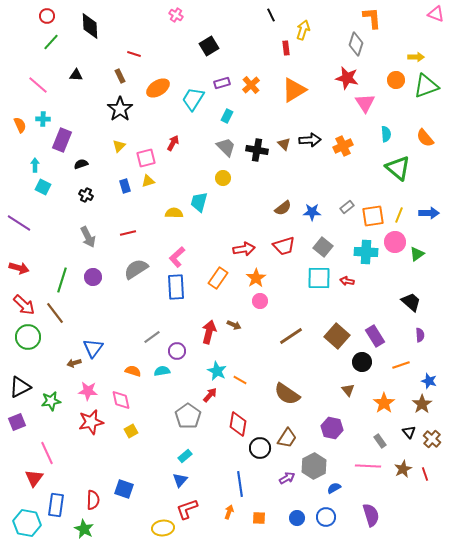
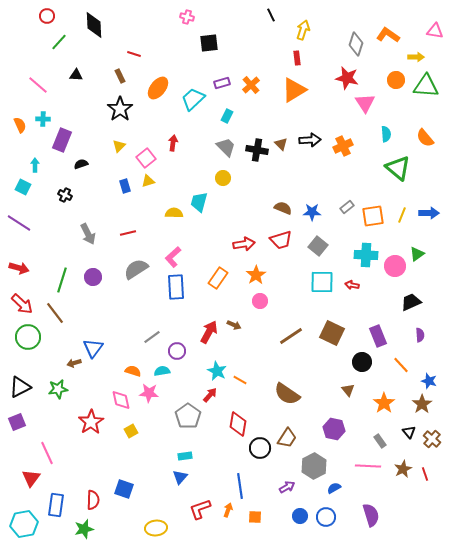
pink triangle at (436, 14): moved 1 px left, 17 px down; rotated 12 degrees counterclockwise
pink cross at (176, 15): moved 11 px right, 2 px down; rotated 16 degrees counterclockwise
orange L-shape at (372, 18): moved 16 px right, 17 px down; rotated 50 degrees counterclockwise
black diamond at (90, 26): moved 4 px right, 1 px up
green line at (51, 42): moved 8 px right
black square at (209, 46): moved 3 px up; rotated 24 degrees clockwise
red rectangle at (286, 48): moved 11 px right, 10 px down
green triangle at (426, 86): rotated 24 degrees clockwise
orange ellipse at (158, 88): rotated 20 degrees counterclockwise
cyan trapezoid at (193, 99): rotated 15 degrees clockwise
red arrow at (173, 143): rotated 21 degrees counterclockwise
brown triangle at (284, 144): moved 3 px left
pink square at (146, 158): rotated 24 degrees counterclockwise
cyan square at (43, 187): moved 20 px left
black cross at (86, 195): moved 21 px left
brown semicircle at (283, 208): rotated 120 degrees counterclockwise
yellow line at (399, 215): moved 3 px right
gray arrow at (88, 237): moved 3 px up
pink circle at (395, 242): moved 24 px down
red trapezoid at (284, 246): moved 3 px left, 6 px up
gray square at (323, 247): moved 5 px left, 1 px up
red arrow at (244, 249): moved 5 px up
cyan cross at (366, 252): moved 3 px down
pink L-shape at (177, 257): moved 4 px left
orange star at (256, 278): moved 3 px up
cyan square at (319, 278): moved 3 px right, 4 px down
red arrow at (347, 281): moved 5 px right, 4 px down
black trapezoid at (411, 302): rotated 65 degrees counterclockwise
red arrow at (24, 305): moved 2 px left, 1 px up
red arrow at (209, 332): rotated 15 degrees clockwise
brown square at (337, 336): moved 5 px left, 3 px up; rotated 15 degrees counterclockwise
purple rectangle at (375, 336): moved 3 px right; rotated 10 degrees clockwise
orange line at (401, 365): rotated 66 degrees clockwise
pink star at (88, 391): moved 61 px right, 2 px down
green star at (51, 401): moved 7 px right, 12 px up
red star at (91, 422): rotated 20 degrees counterclockwise
purple hexagon at (332, 428): moved 2 px right, 1 px down
cyan rectangle at (185, 456): rotated 32 degrees clockwise
red triangle at (34, 478): moved 3 px left
purple arrow at (287, 478): moved 9 px down
blue triangle at (180, 480): moved 3 px up
blue line at (240, 484): moved 2 px down
red L-shape at (187, 509): moved 13 px right
orange arrow at (229, 512): moved 1 px left, 2 px up
orange square at (259, 518): moved 4 px left, 1 px up
blue circle at (297, 518): moved 3 px right, 2 px up
cyan hexagon at (27, 523): moved 3 px left, 1 px down; rotated 20 degrees counterclockwise
yellow ellipse at (163, 528): moved 7 px left
green star at (84, 529): rotated 30 degrees clockwise
